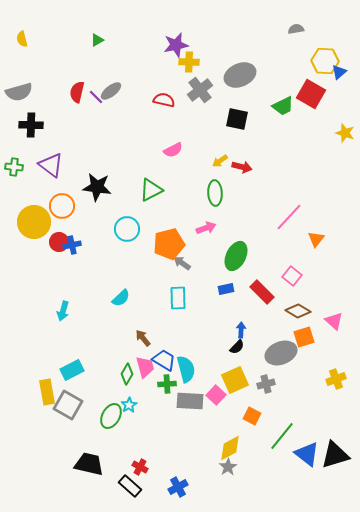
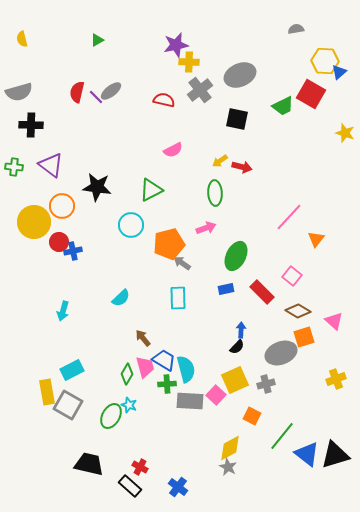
cyan circle at (127, 229): moved 4 px right, 4 px up
blue cross at (72, 245): moved 1 px right, 6 px down
cyan star at (129, 405): rotated 21 degrees counterclockwise
gray star at (228, 467): rotated 12 degrees counterclockwise
blue cross at (178, 487): rotated 24 degrees counterclockwise
